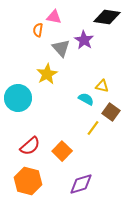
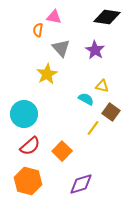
purple star: moved 11 px right, 10 px down
cyan circle: moved 6 px right, 16 px down
